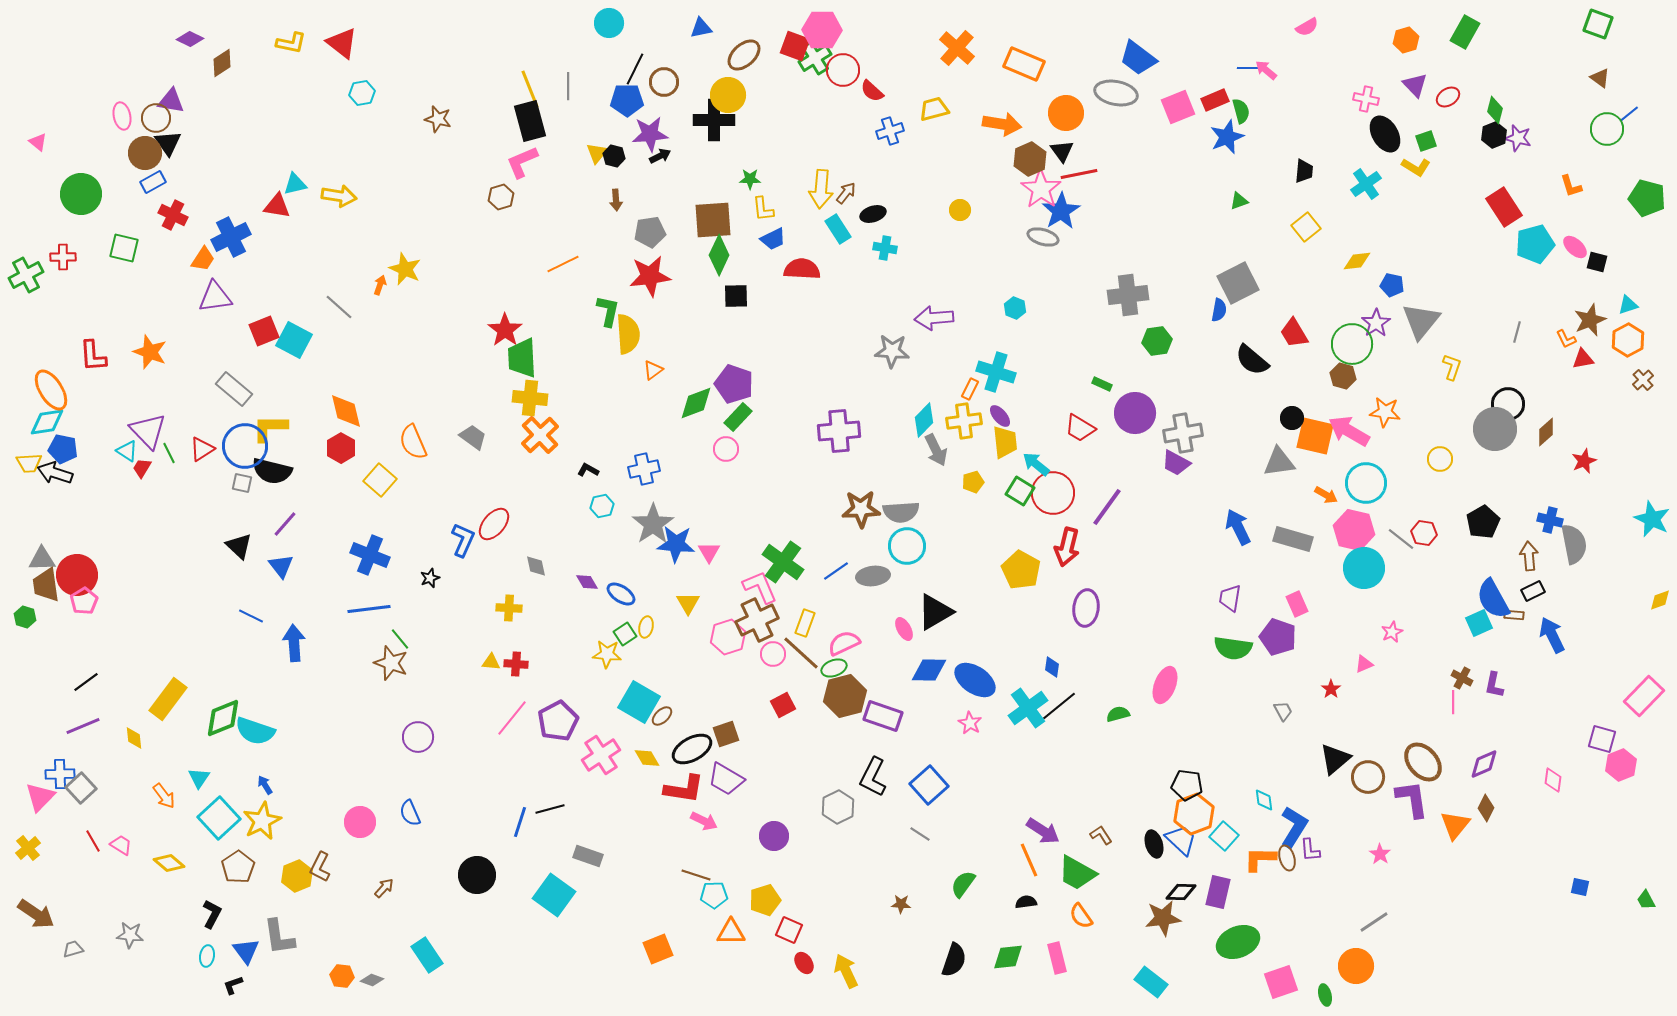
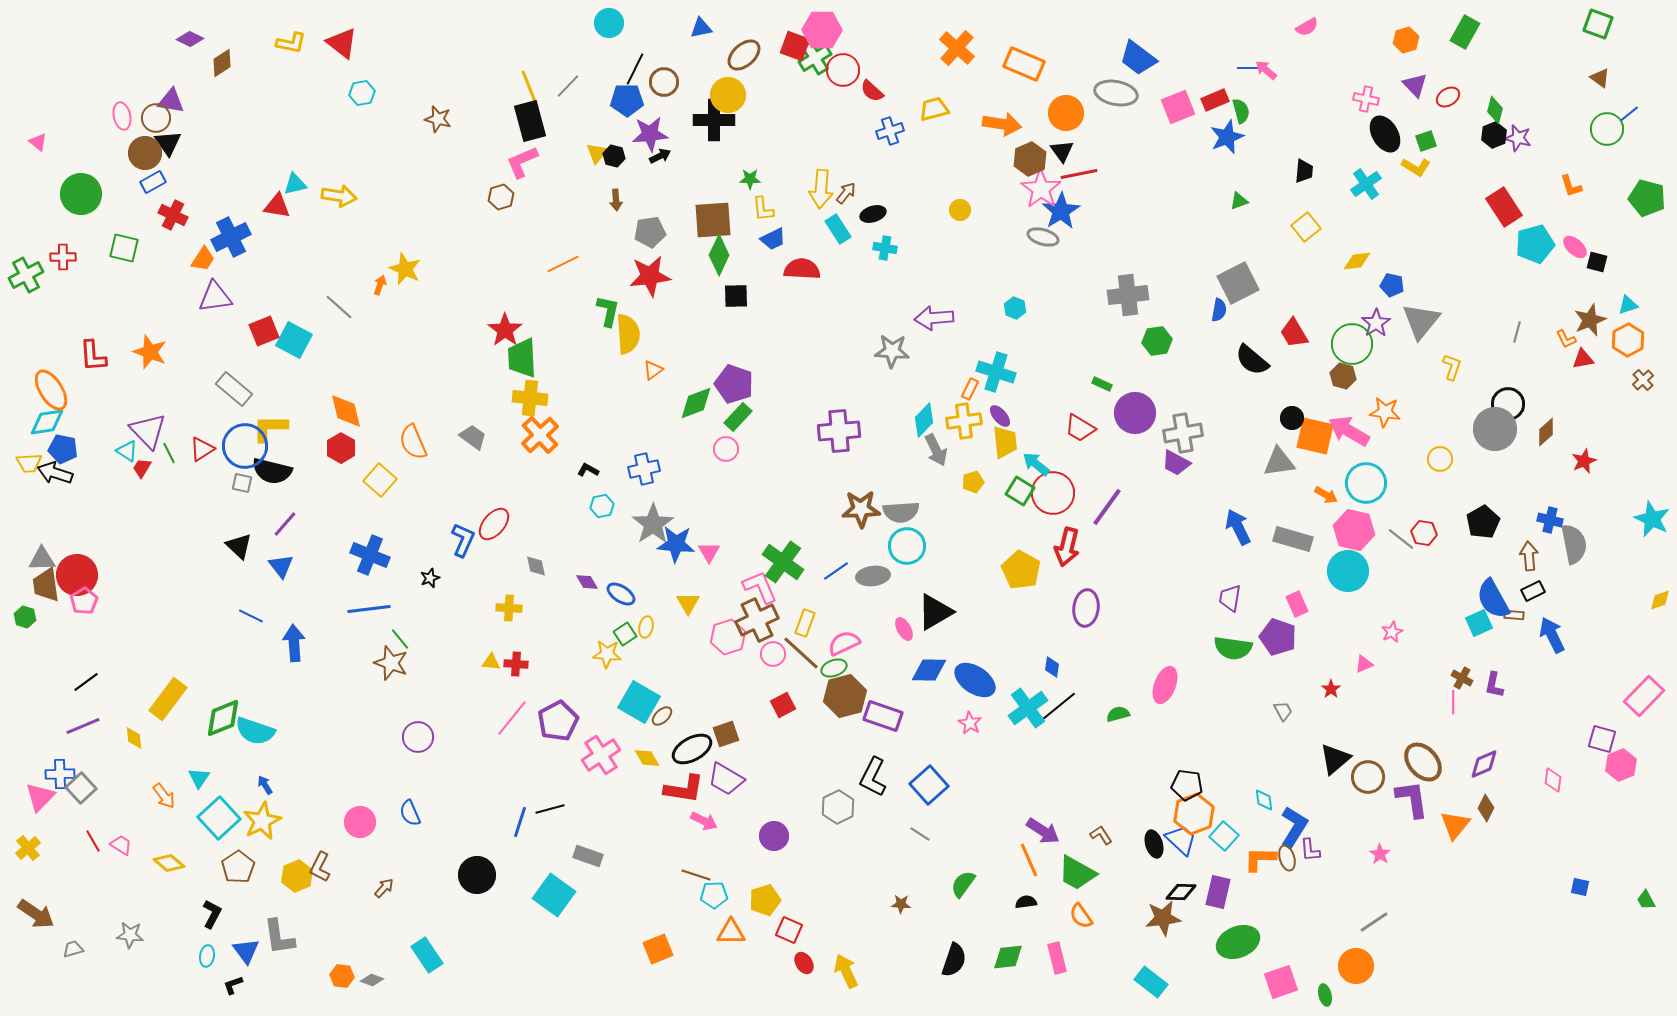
gray line at (568, 86): rotated 44 degrees clockwise
cyan circle at (1364, 568): moved 16 px left, 3 px down
